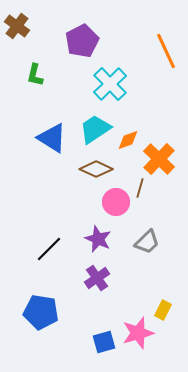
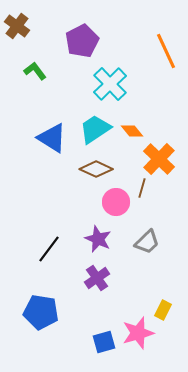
green L-shape: moved 4 px up; rotated 130 degrees clockwise
orange diamond: moved 4 px right, 9 px up; rotated 70 degrees clockwise
brown line: moved 2 px right
black line: rotated 8 degrees counterclockwise
